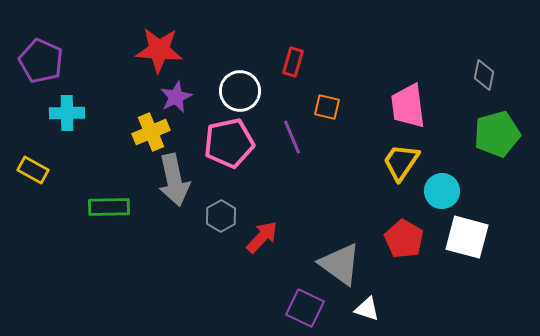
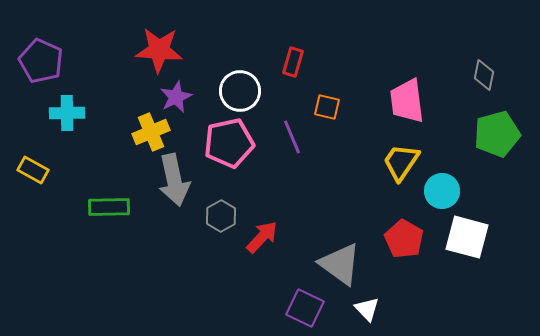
pink trapezoid: moved 1 px left, 5 px up
white triangle: rotated 28 degrees clockwise
